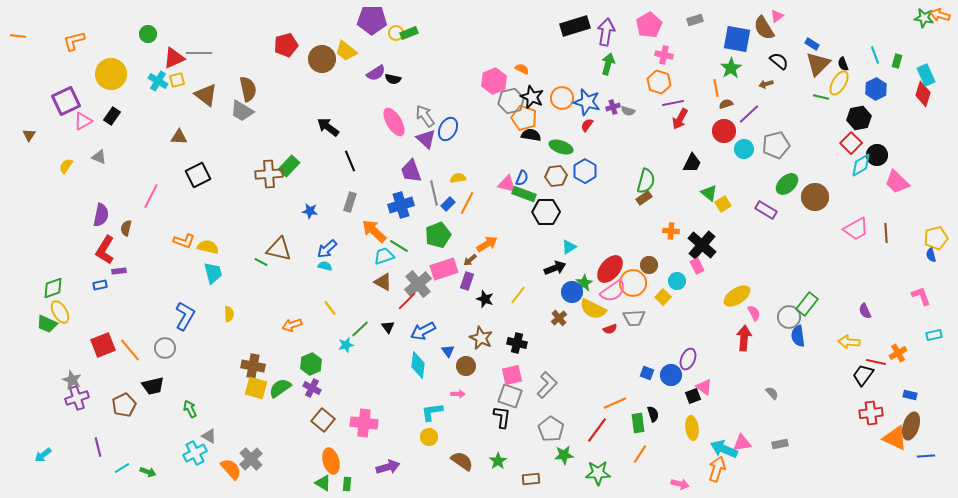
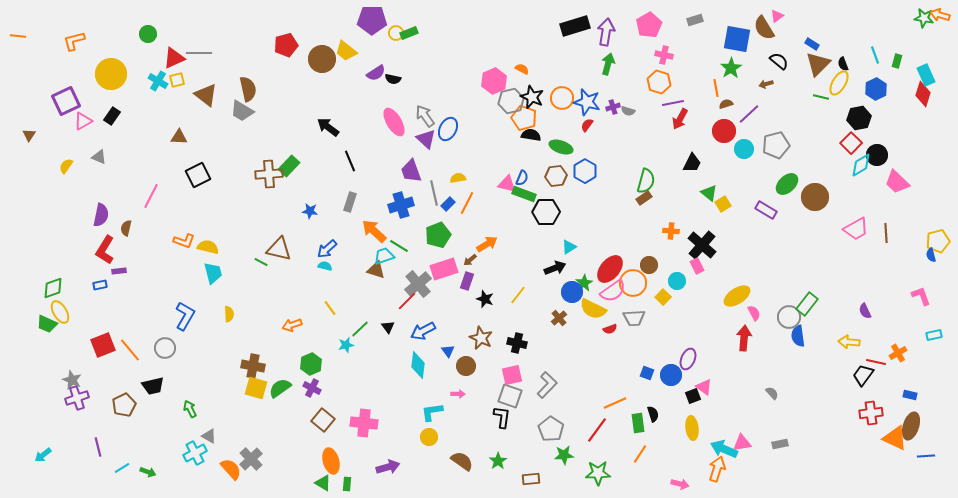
yellow pentagon at (936, 238): moved 2 px right, 3 px down
brown triangle at (383, 282): moved 7 px left, 12 px up; rotated 12 degrees counterclockwise
